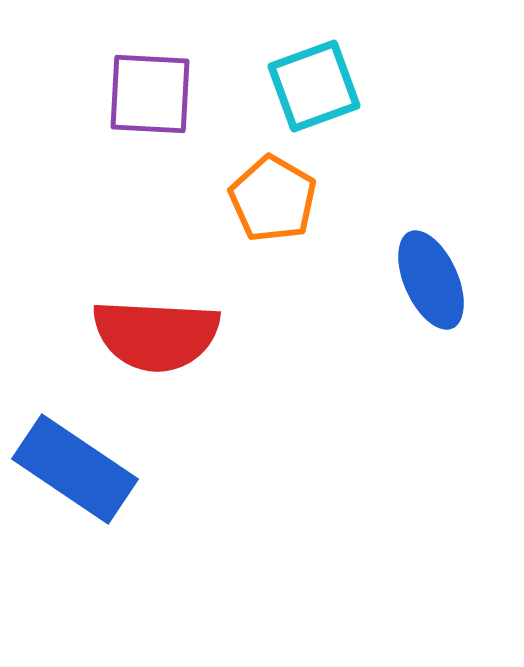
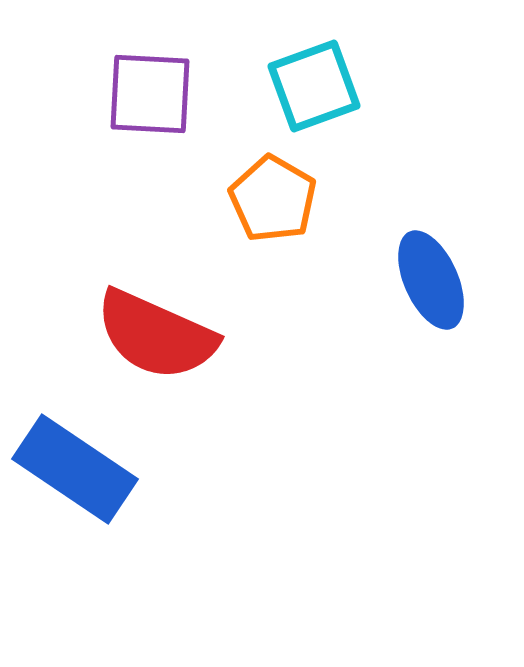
red semicircle: rotated 21 degrees clockwise
